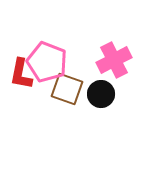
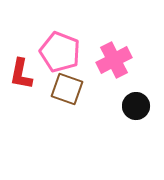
pink pentagon: moved 13 px right, 10 px up
black circle: moved 35 px right, 12 px down
